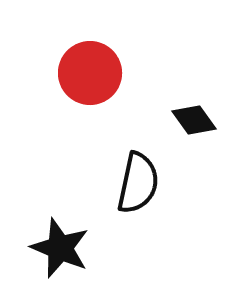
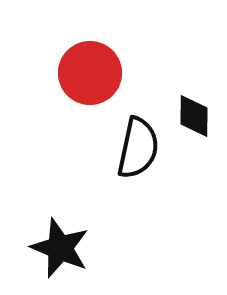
black diamond: moved 4 px up; rotated 36 degrees clockwise
black semicircle: moved 35 px up
